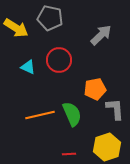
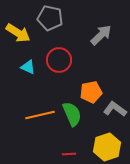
yellow arrow: moved 2 px right, 5 px down
orange pentagon: moved 4 px left, 3 px down
gray L-shape: rotated 50 degrees counterclockwise
